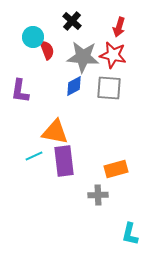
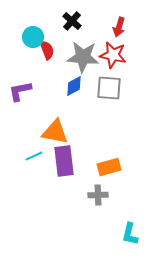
purple L-shape: rotated 70 degrees clockwise
orange rectangle: moved 7 px left, 2 px up
